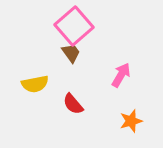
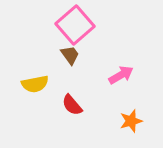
pink square: moved 1 px right, 1 px up
brown trapezoid: moved 1 px left, 2 px down
pink arrow: rotated 30 degrees clockwise
red semicircle: moved 1 px left, 1 px down
